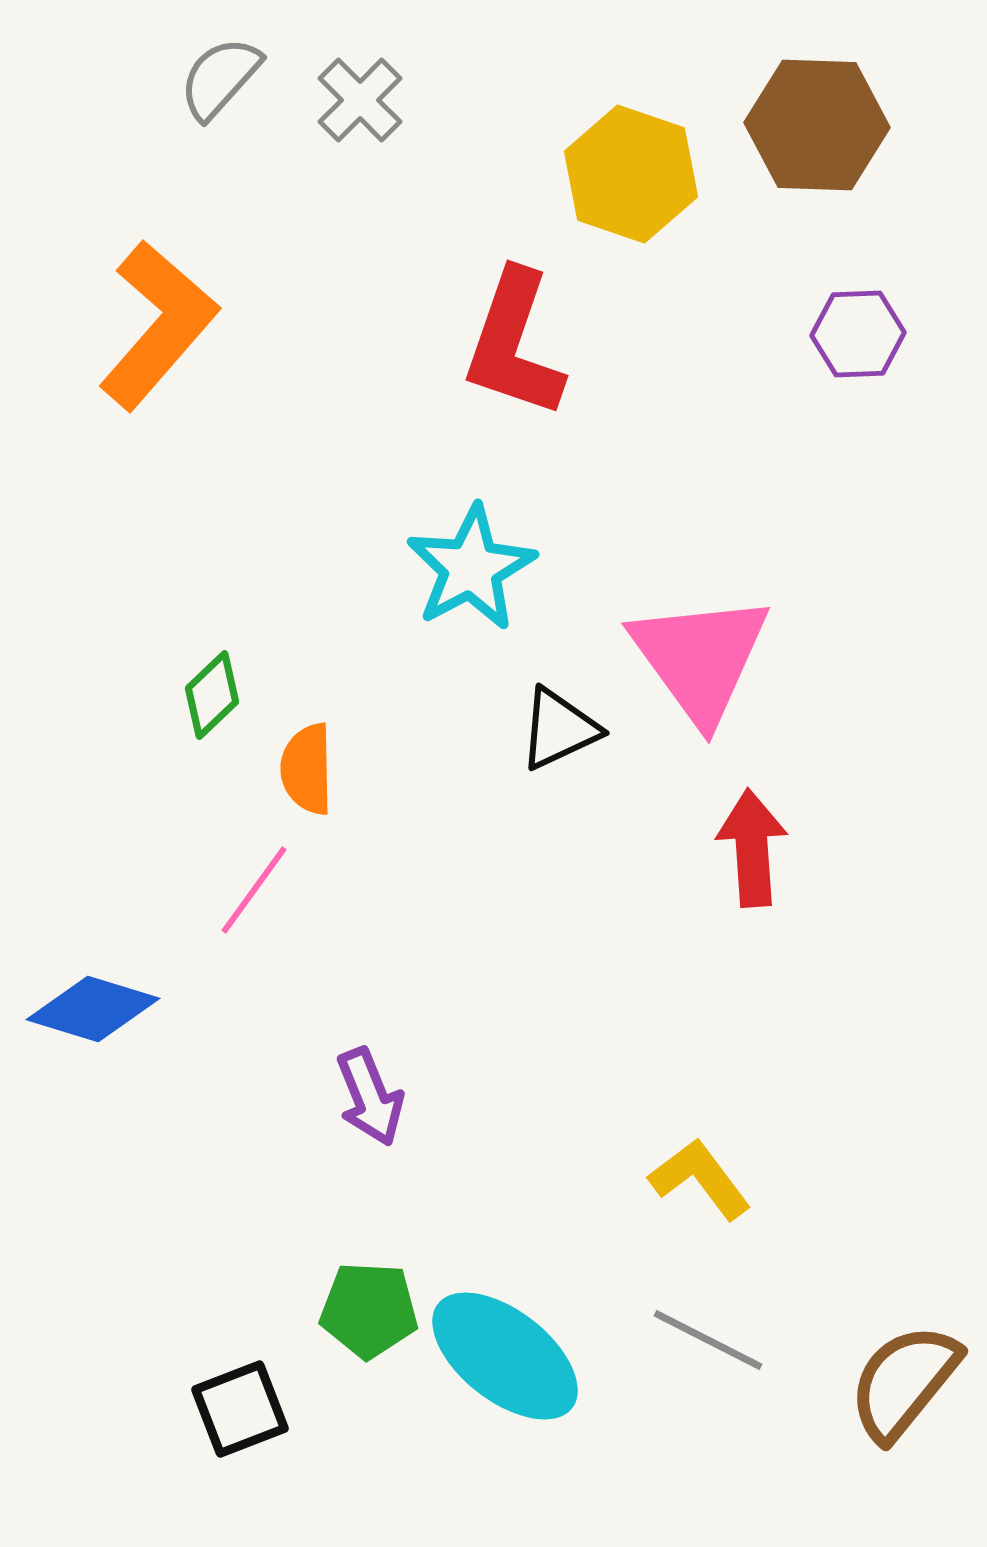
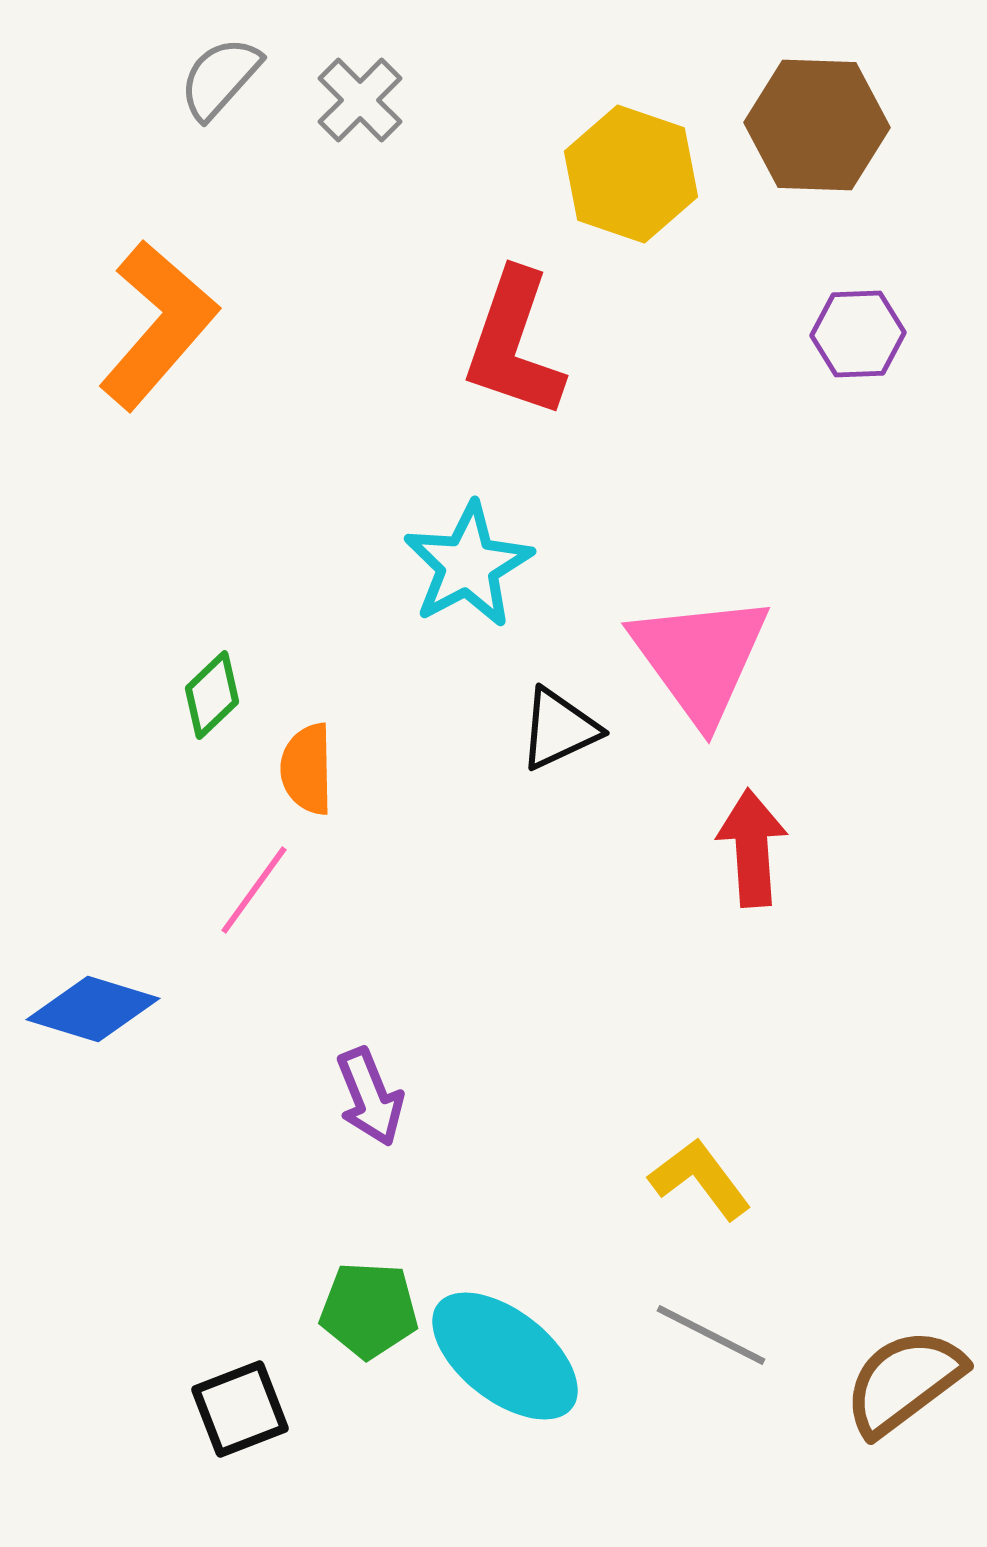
cyan star: moved 3 px left, 3 px up
gray line: moved 3 px right, 5 px up
brown semicircle: rotated 14 degrees clockwise
